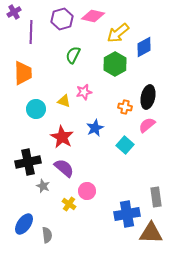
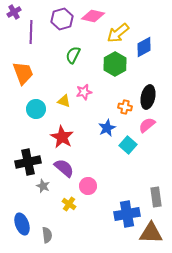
orange trapezoid: rotated 20 degrees counterclockwise
blue star: moved 12 px right
cyan square: moved 3 px right
pink circle: moved 1 px right, 5 px up
blue ellipse: moved 2 px left; rotated 55 degrees counterclockwise
